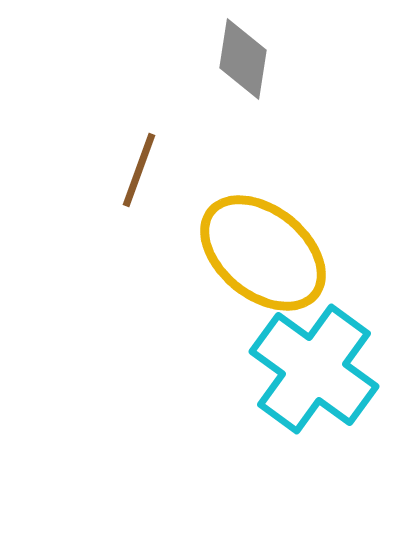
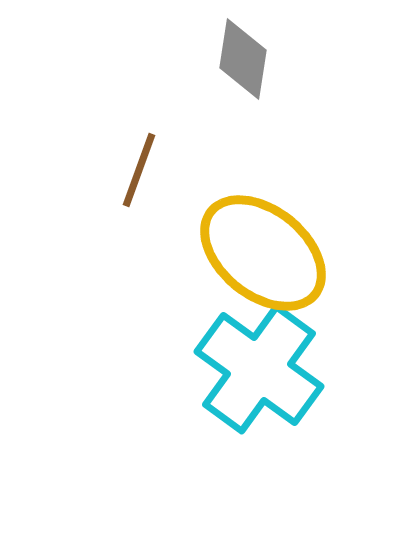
cyan cross: moved 55 px left
